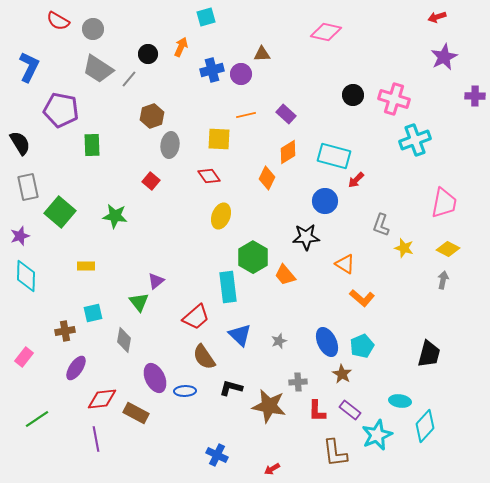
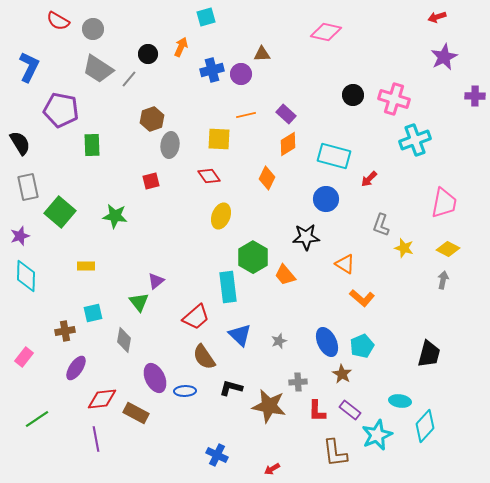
brown hexagon at (152, 116): moved 3 px down
orange diamond at (288, 152): moved 8 px up
red arrow at (356, 180): moved 13 px right, 1 px up
red square at (151, 181): rotated 36 degrees clockwise
blue circle at (325, 201): moved 1 px right, 2 px up
